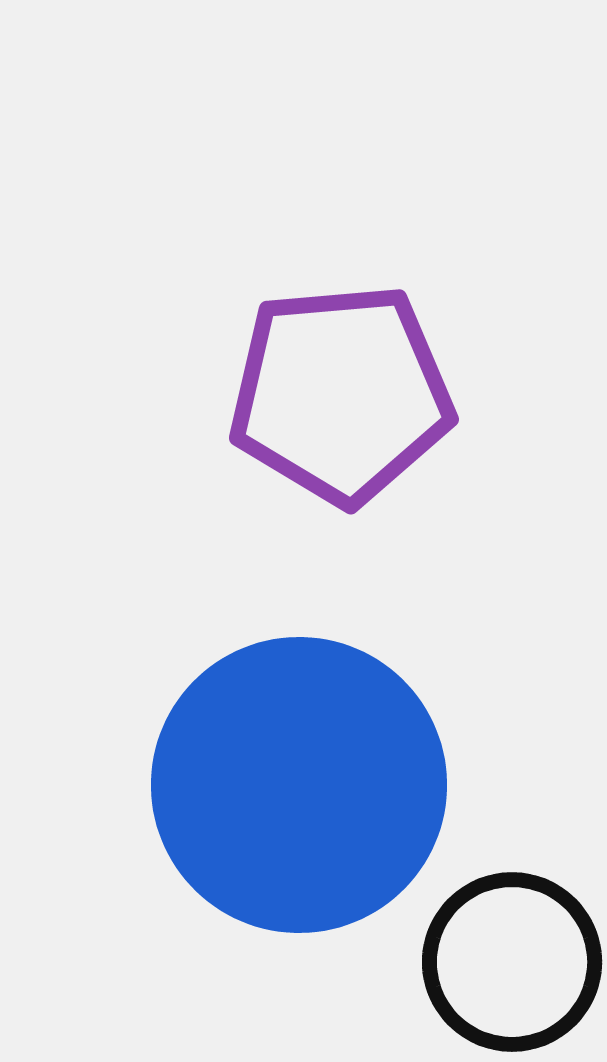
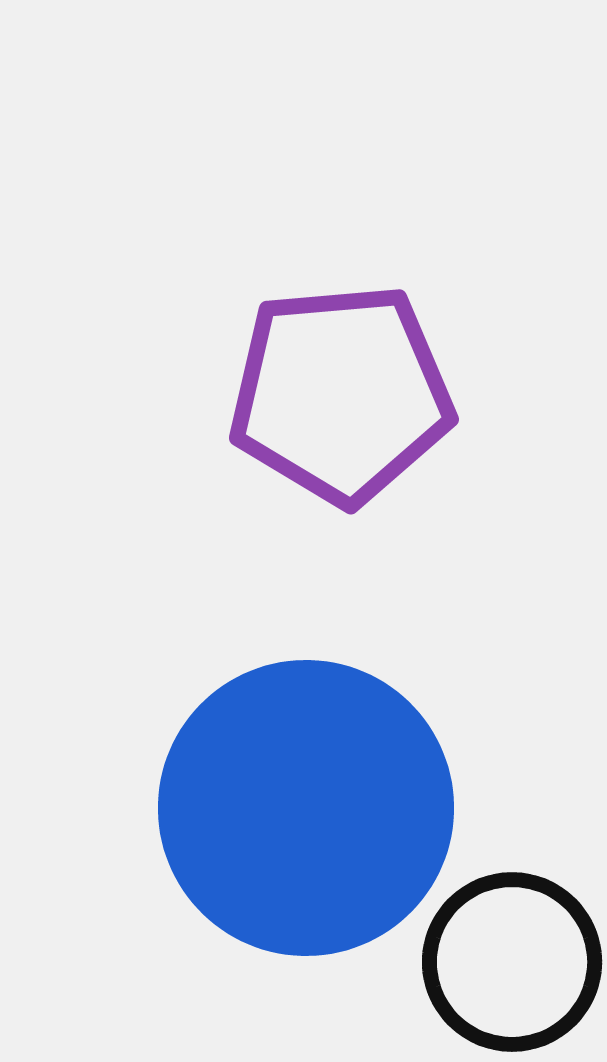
blue circle: moved 7 px right, 23 px down
